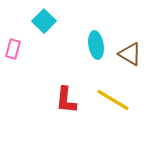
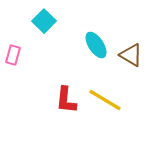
cyan ellipse: rotated 24 degrees counterclockwise
pink rectangle: moved 6 px down
brown triangle: moved 1 px right, 1 px down
yellow line: moved 8 px left
